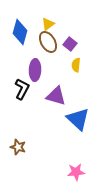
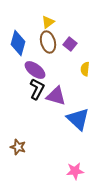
yellow triangle: moved 2 px up
blue diamond: moved 2 px left, 11 px down
brown ellipse: rotated 15 degrees clockwise
yellow semicircle: moved 9 px right, 4 px down
purple ellipse: rotated 55 degrees counterclockwise
black L-shape: moved 15 px right
pink star: moved 1 px left, 1 px up
